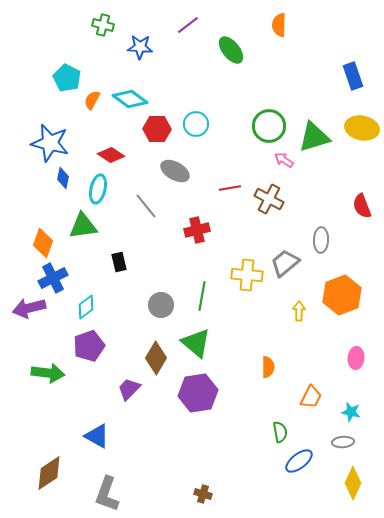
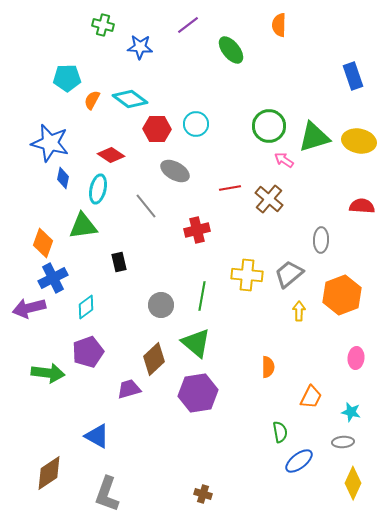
cyan pentagon at (67, 78): rotated 28 degrees counterclockwise
yellow ellipse at (362, 128): moved 3 px left, 13 px down
brown cross at (269, 199): rotated 12 degrees clockwise
red semicircle at (362, 206): rotated 115 degrees clockwise
gray trapezoid at (285, 263): moved 4 px right, 11 px down
purple pentagon at (89, 346): moved 1 px left, 6 px down
brown diamond at (156, 358): moved 2 px left, 1 px down; rotated 16 degrees clockwise
purple trapezoid at (129, 389): rotated 30 degrees clockwise
